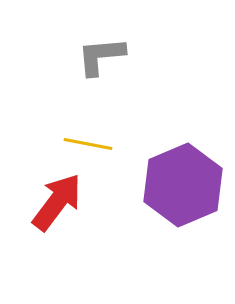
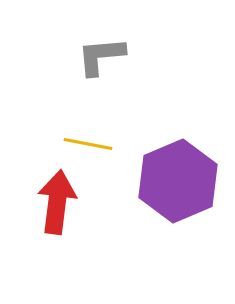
purple hexagon: moved 5 px left, 4 px up
red arrow: rotated 30 degrees counterclockwise
